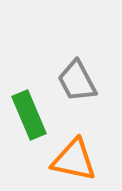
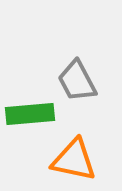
green rectangle: moved 1 px right, 1 px up; rotated 72 degrees counterclockwise
